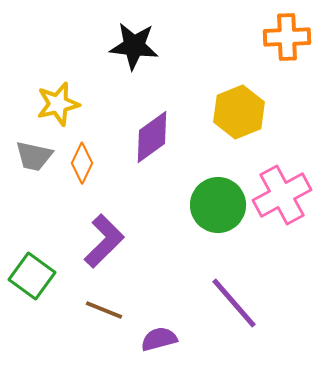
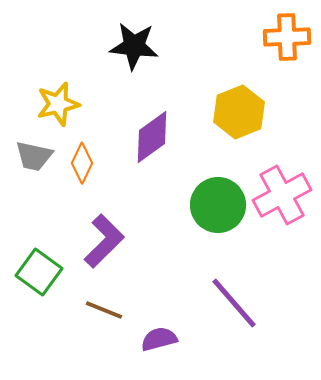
green square: moved 7 px right, 4 px up
